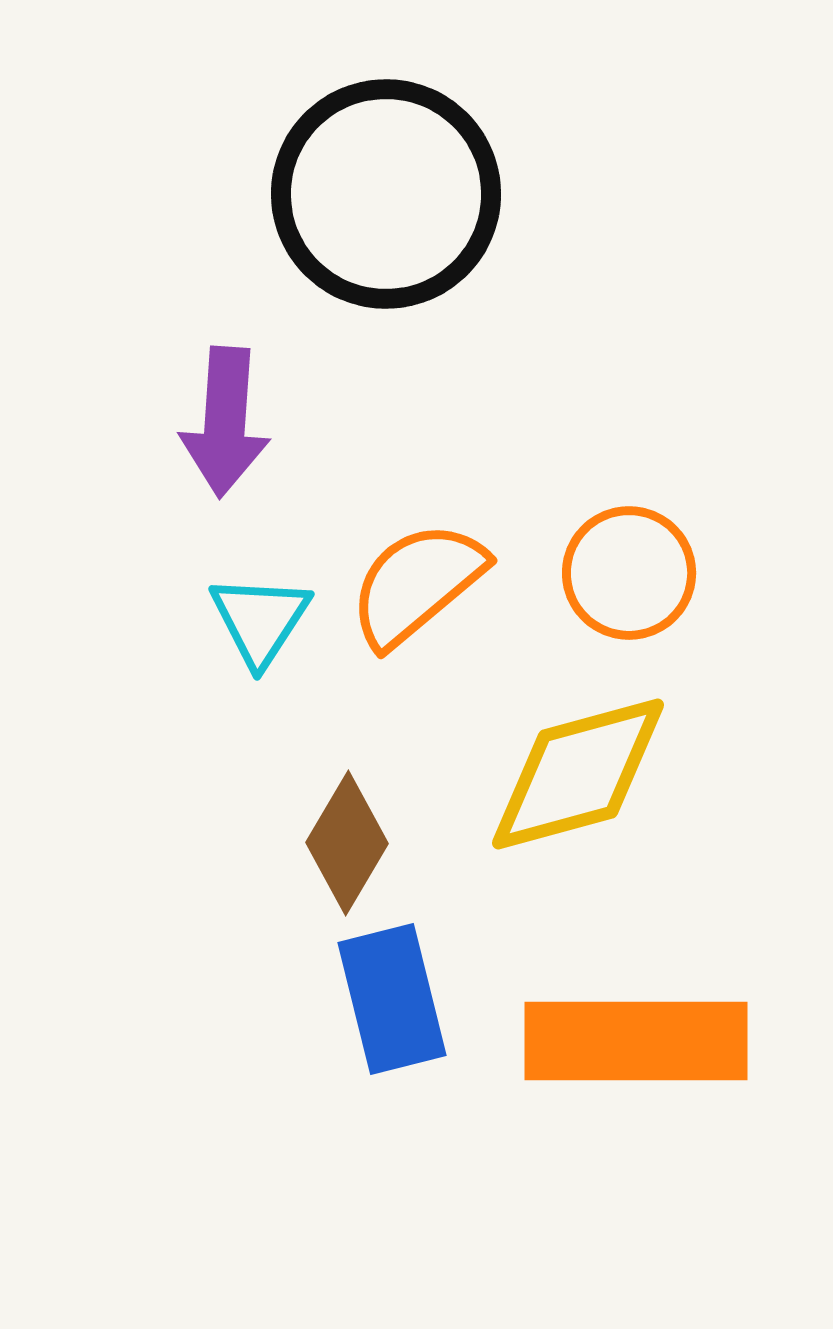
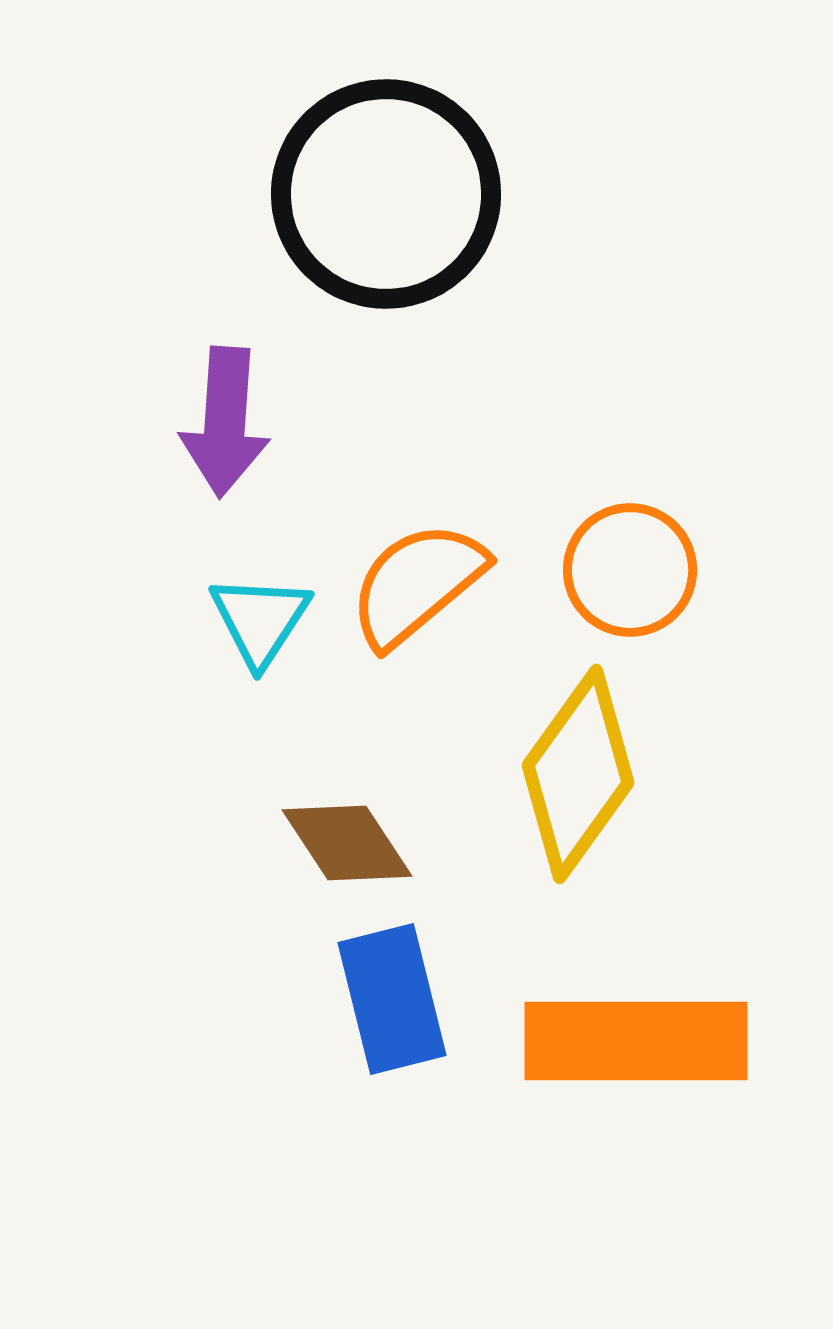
orange circle: moved 1 px right, 3 px up
yellow diamond: rotated 39 degrees counterclockwise
brown diamond: rotated 64 degrees counterclockwise
